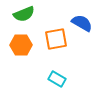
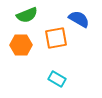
green semicircle: moved 3 px right, 1 px down
blue semicircle: moved 3 px left, 4 px up
orange square: moved 1 px up
